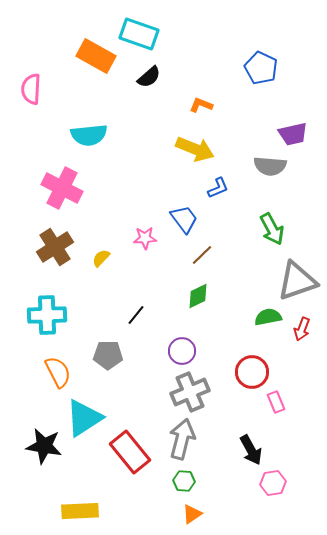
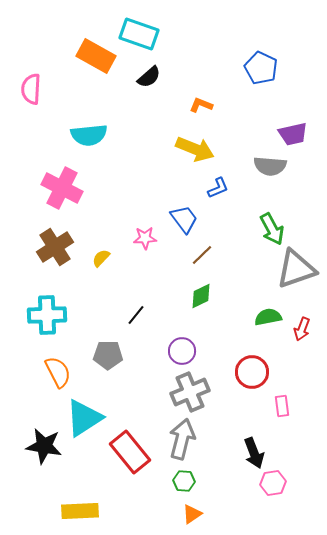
gray triangle: moved 1 px left, 12 px up
green diamond: moved 3 px right
pink rectangle: moved 6 px right, 4 px down; rotated 15 degrees clockwise
black arrow: moved 3 px right, 3 px down; rotated 8 degrees clockwise
